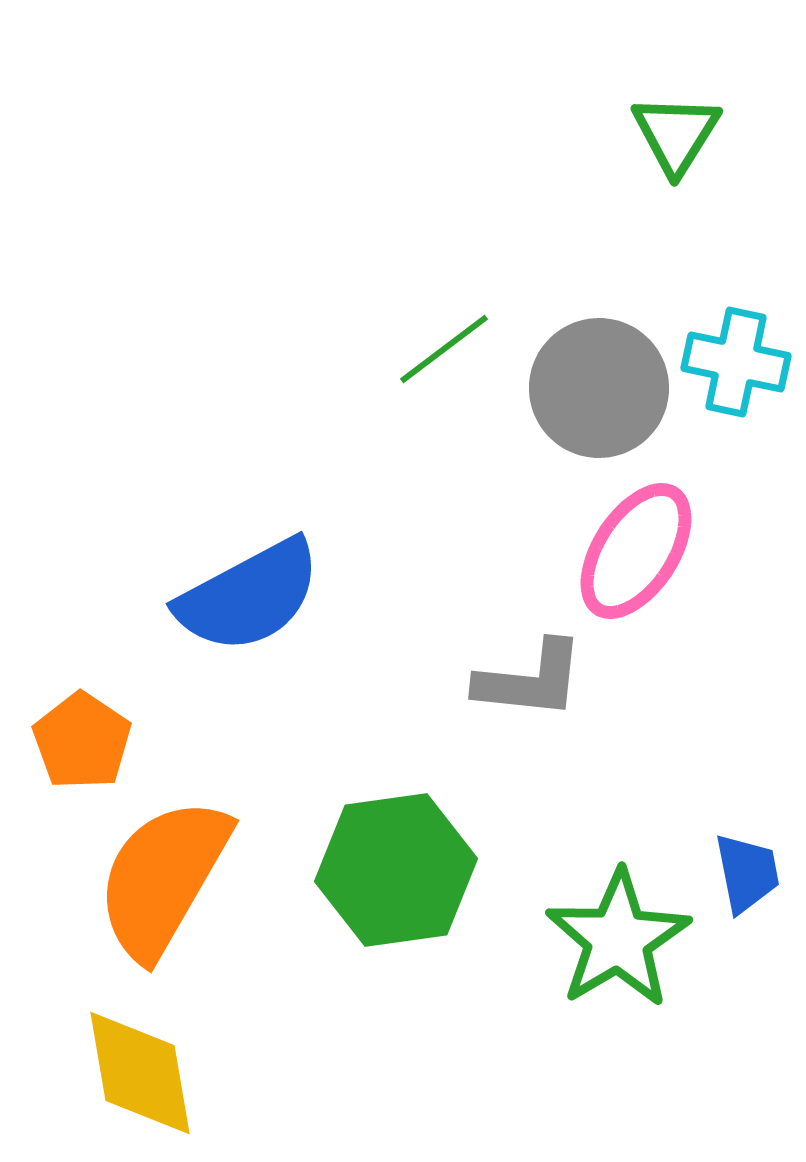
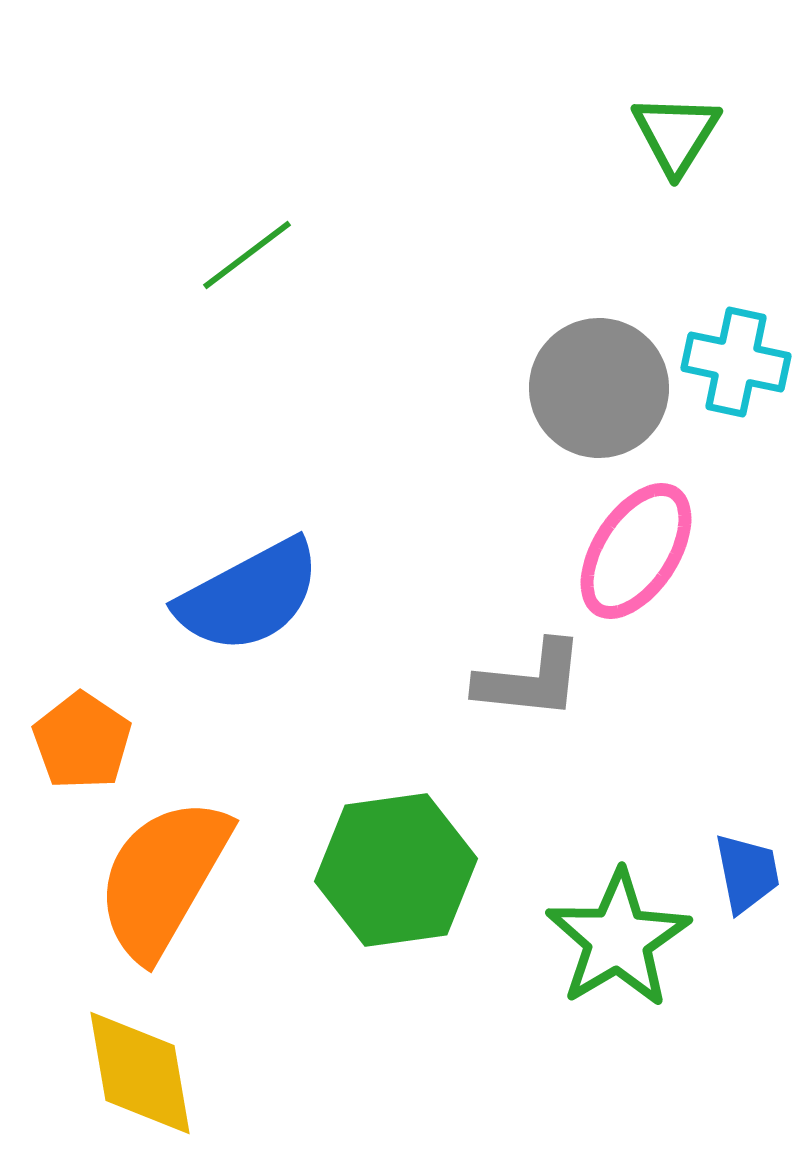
green line: moved 197 px left, 94 px up
